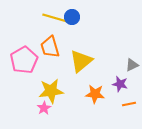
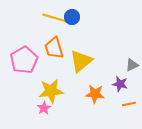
orange trapezoid: moved 4 px right, 1 px down
